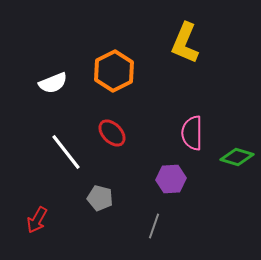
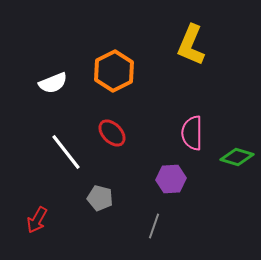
yellow L-shape: moved 6 px right, 2 px down
